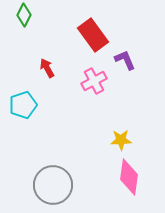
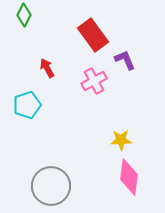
cyan pentagon: moved 4 px right
gray circle: moved 2 px left, 1 px down
